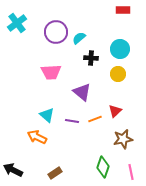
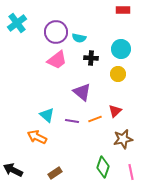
cyan semicircle: rotated 128 degrees counterclockwise
cyan circle: moved 1 px right
pink trapezoid: moved 6 px right, 12 px up; rotated 35 degrees counterclockwise
